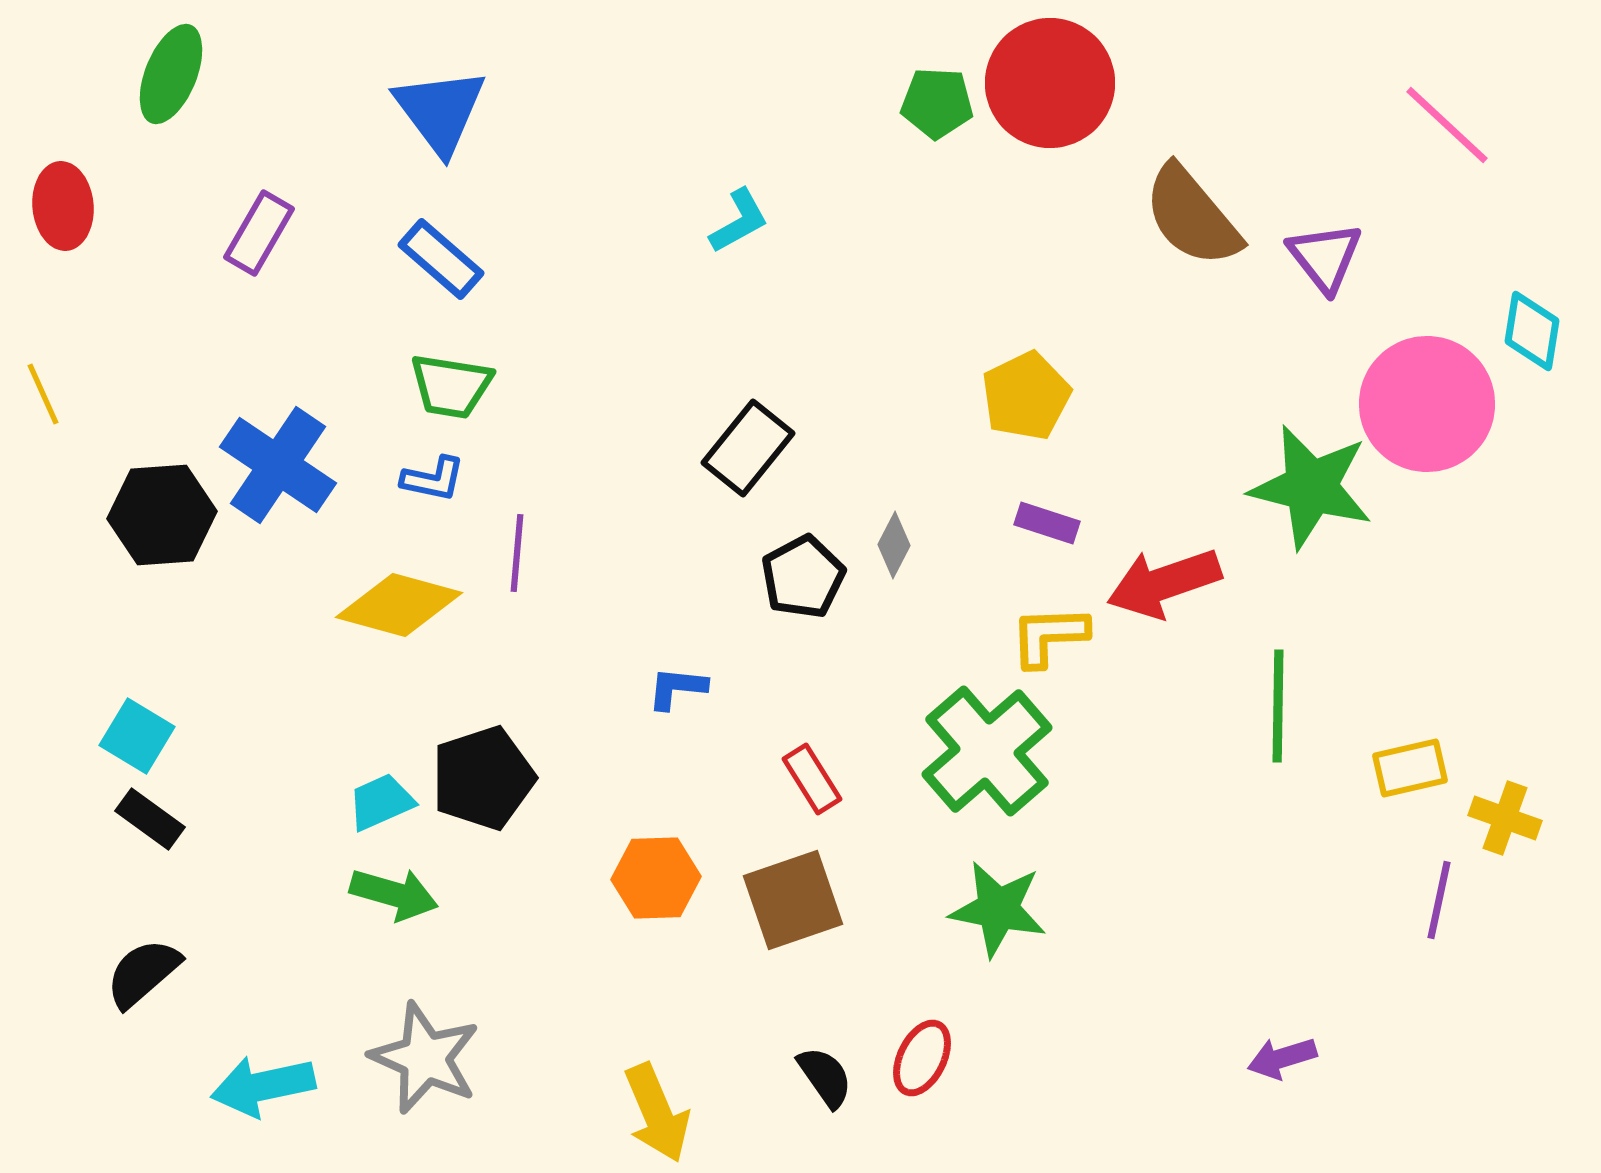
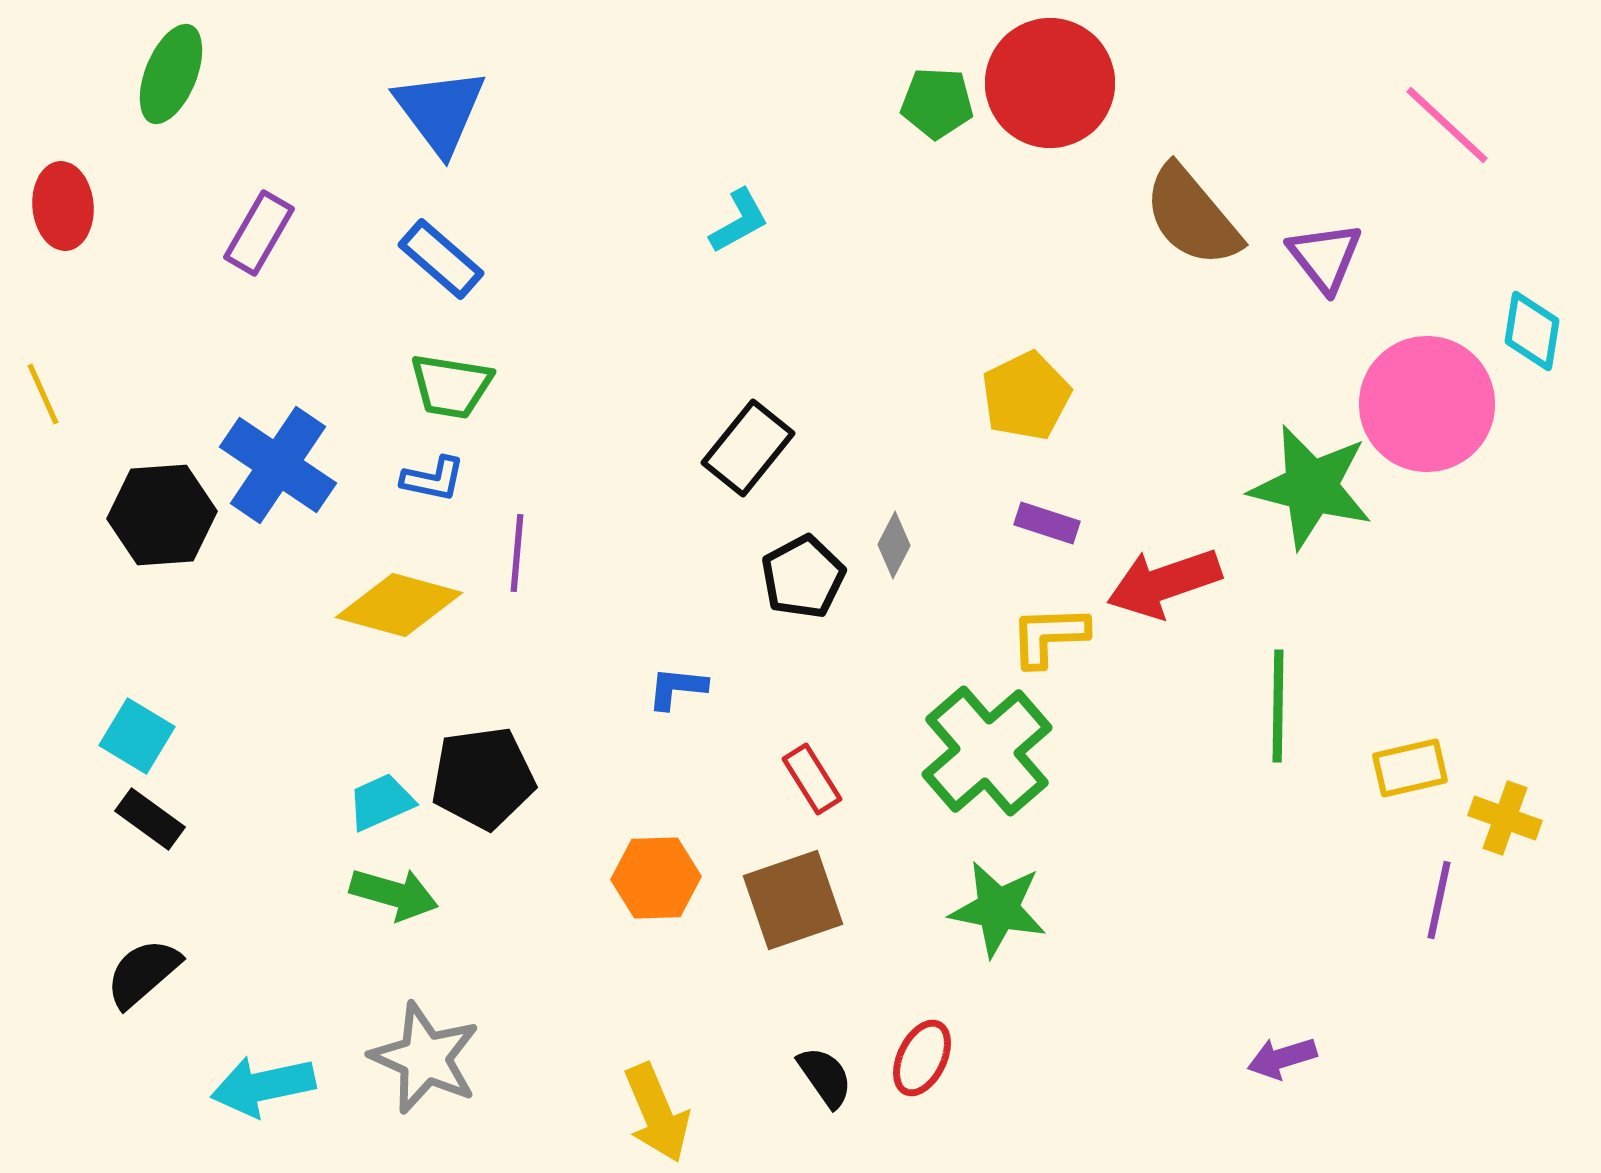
black pentagon at (483, 778): rotated 10 degrees clockwise
